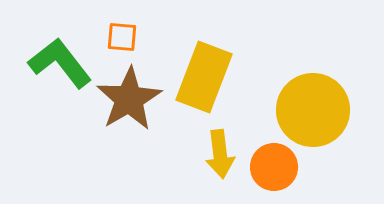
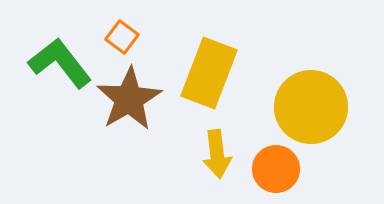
orange square: rotated 32 degrees clockwise
yellow rectangle: moved 5 px right, 4 px up
yellow circle: moved 2 px left, 3 px up
yellow arrow: moved 3 px left
orange circle: moved 2 px right, 2 px down
